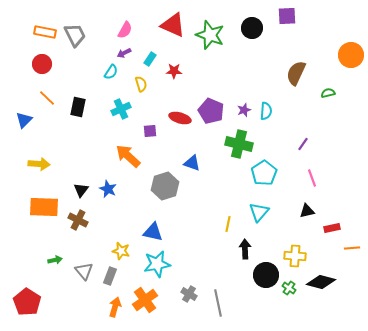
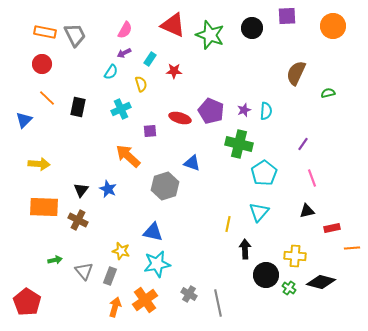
orange circle at (351, 55): moved 18 px left, 29 px up
